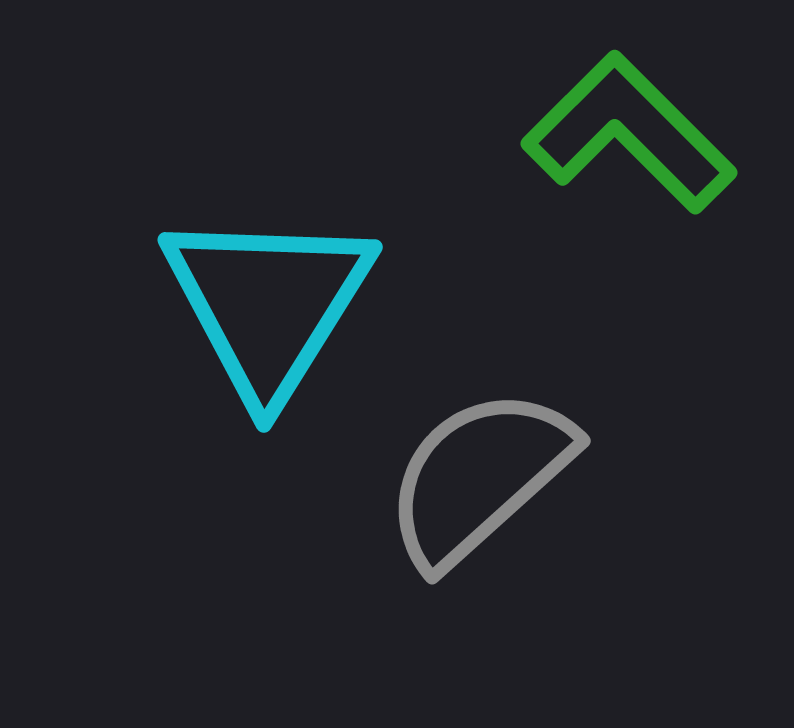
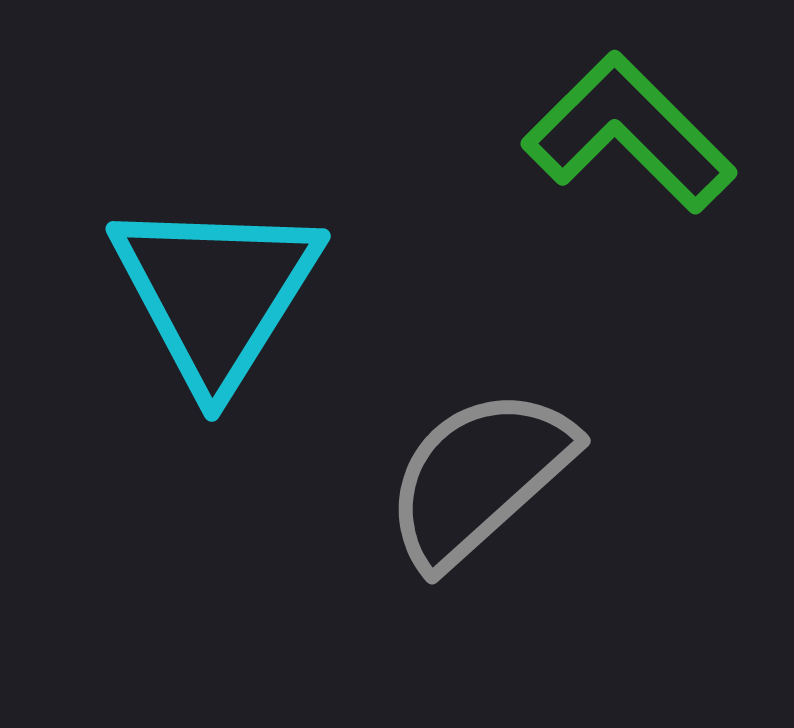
cyan triangle: moved 52 px left, 11 px up
